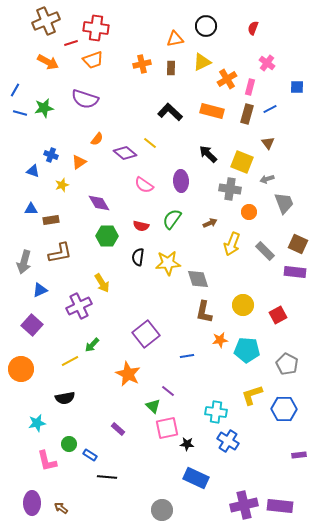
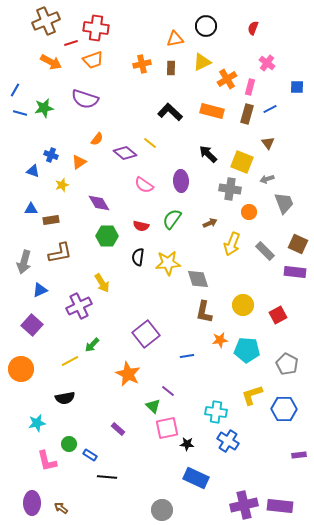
orange arrow at (48, 62): moved 3 px right
